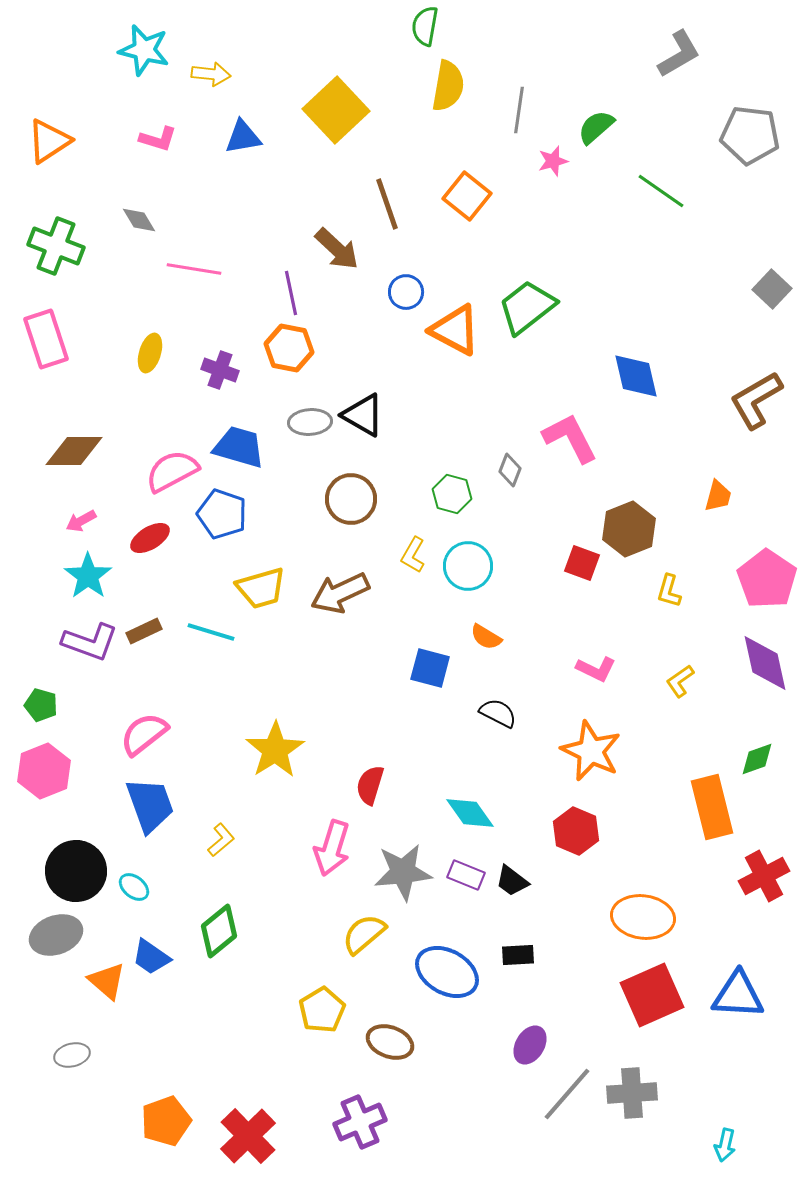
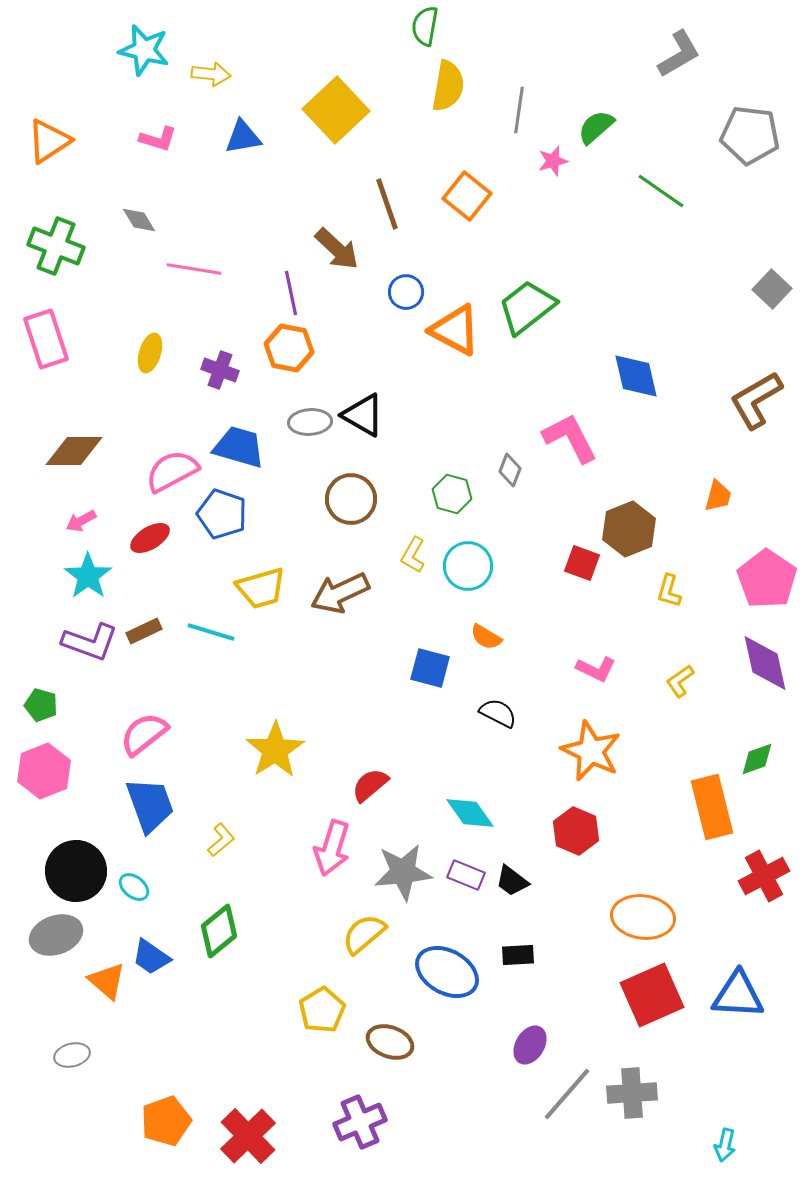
red semicircle at (370, 785): rotated 33 degrees clockwise
